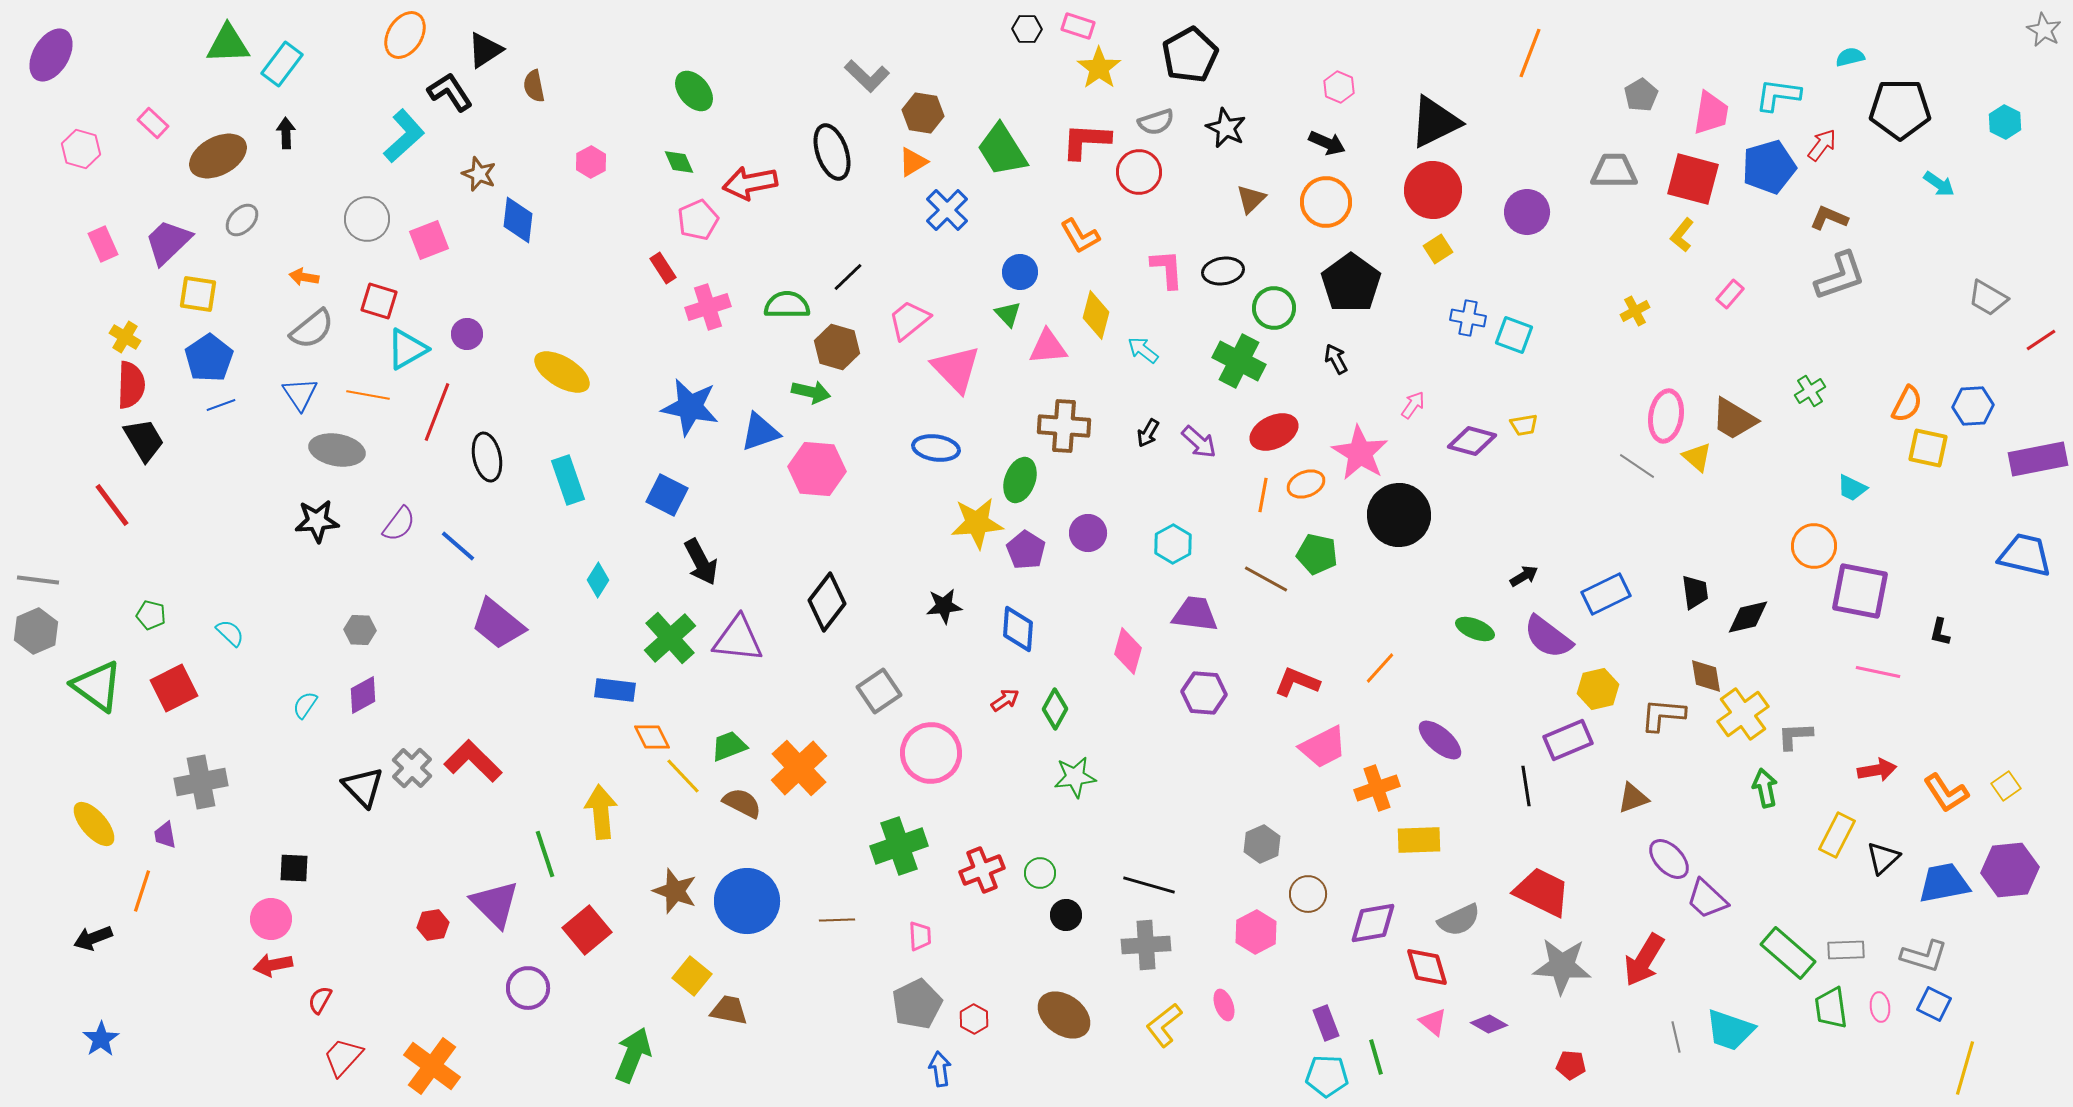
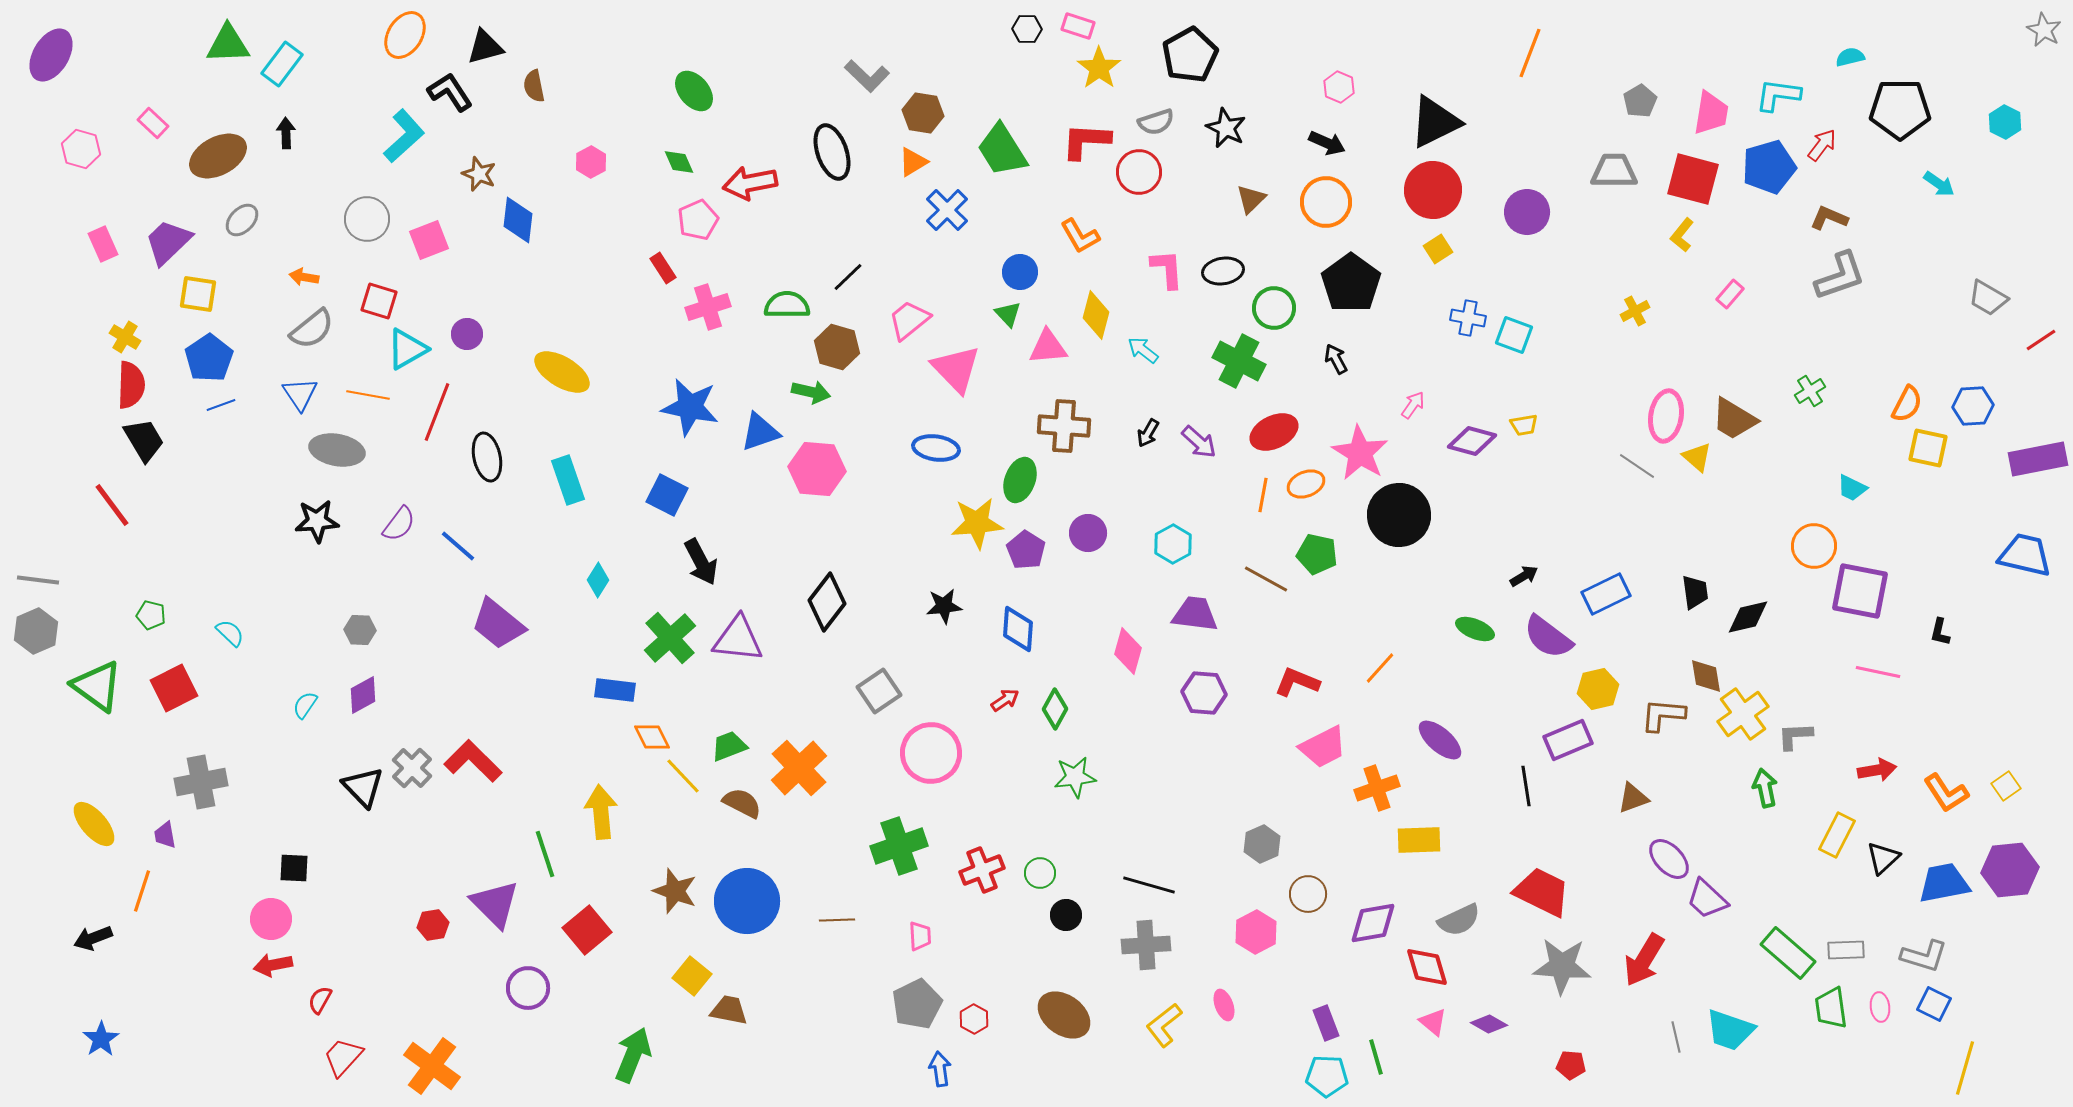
black triangle at (485, 50): moved 3 px up; rotated 18 degrees clockwise
gray pentagon at (1641, 95): moved 1 px left, 6 px down
